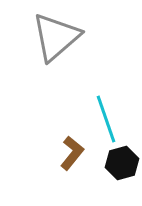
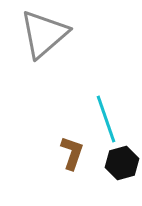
gray triangle: moved 12 px left, 3 px up
brown L-shape: rotated 20 degrees counterclockwise
